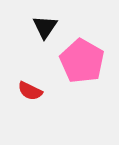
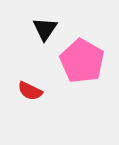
black triangle: moved 2 px down
